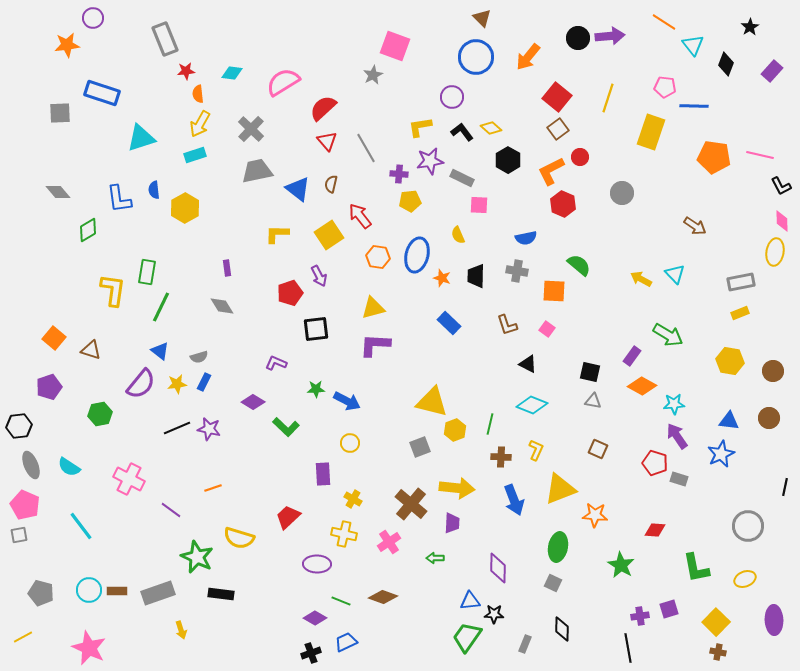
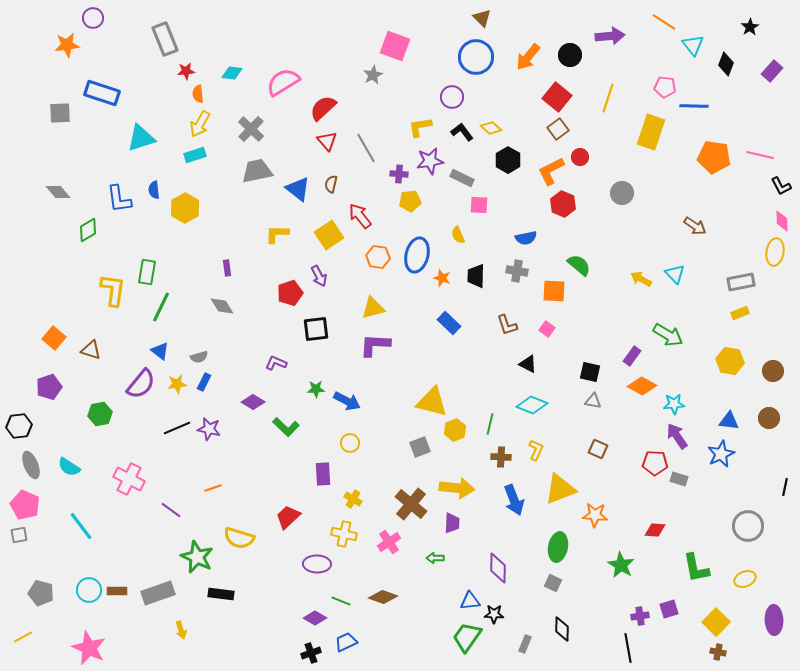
black circle at (578, 38): moved 8 px left, 17 px down
red pentagon at (655, 463): rotated 15 degrees counterclockwise
